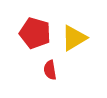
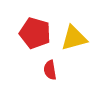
yellow triangle: rotated 16 degrees clockwise
